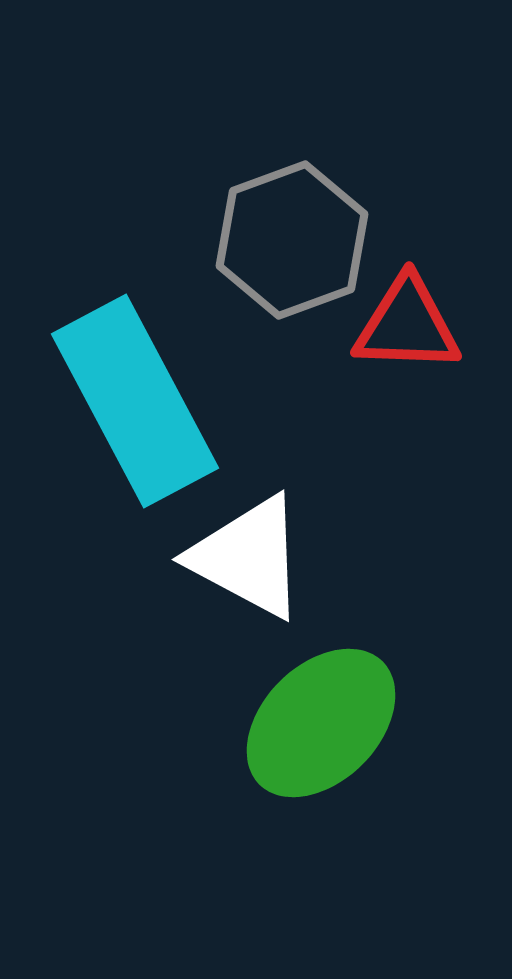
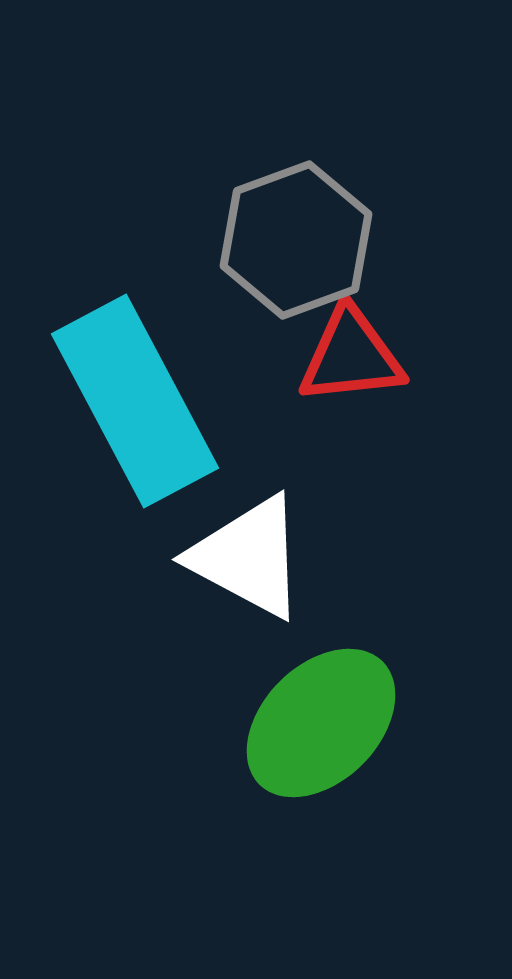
gray hexagon: moved 4 px right
red triangle: moved 56 px left, 31 px down; rotated 8 degrees counterclockwise
